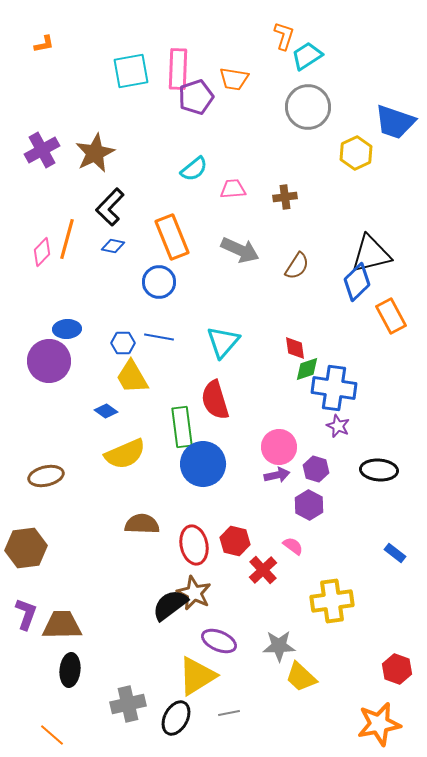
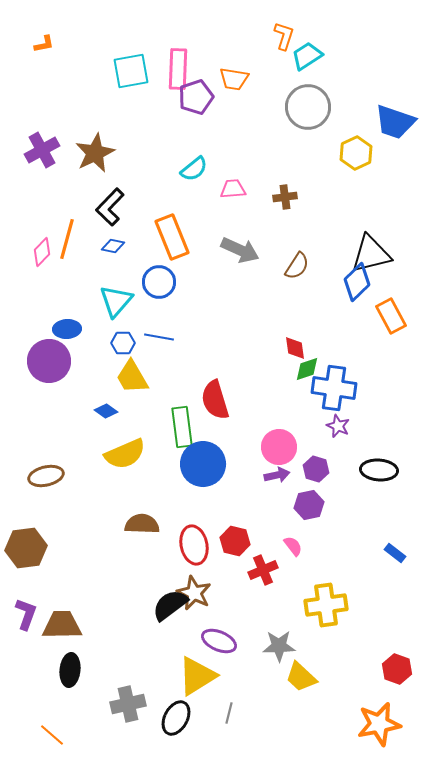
cyan triangle at (223, 342): moved 107 px left, 41 px up
purple hexagon at (309, 505): rotated 20 degrees clockwise
pink semicircle at (293, 546): rotated 15 degrees clockwise
red cross at (263, 570): rotated 20 degrees clockwise
yellow cross at (332, 601): moved 6 px left, 4 px down
gray line at (229, 713): rotated 65 degrees counterclockwise
